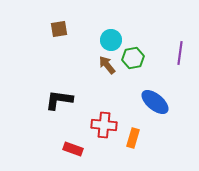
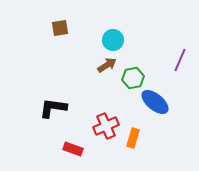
brown square: moved 1 px right, 1 px up
cyan circle: moved 2 px right
purple line: moved 7 px down; rotated 15 degrees clockwise
green hexagon: moved 20 px down
brown arrow: rotated 96 degrees clockwise
black L-shape: moved 6 px left, 8 px down
red cross: moved 2 px right, 1 px down; rotated 30 degrees counterclockwise
